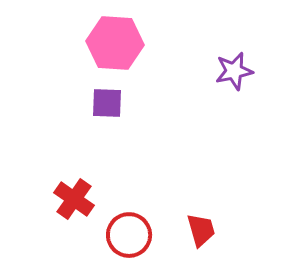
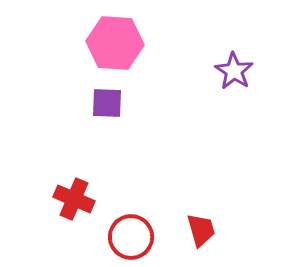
purple star: rotated 27 degrees counterclockwise
red cross: rotated 12 degrees counterclockwise
red circle: moved 2 px right, 2 px down
